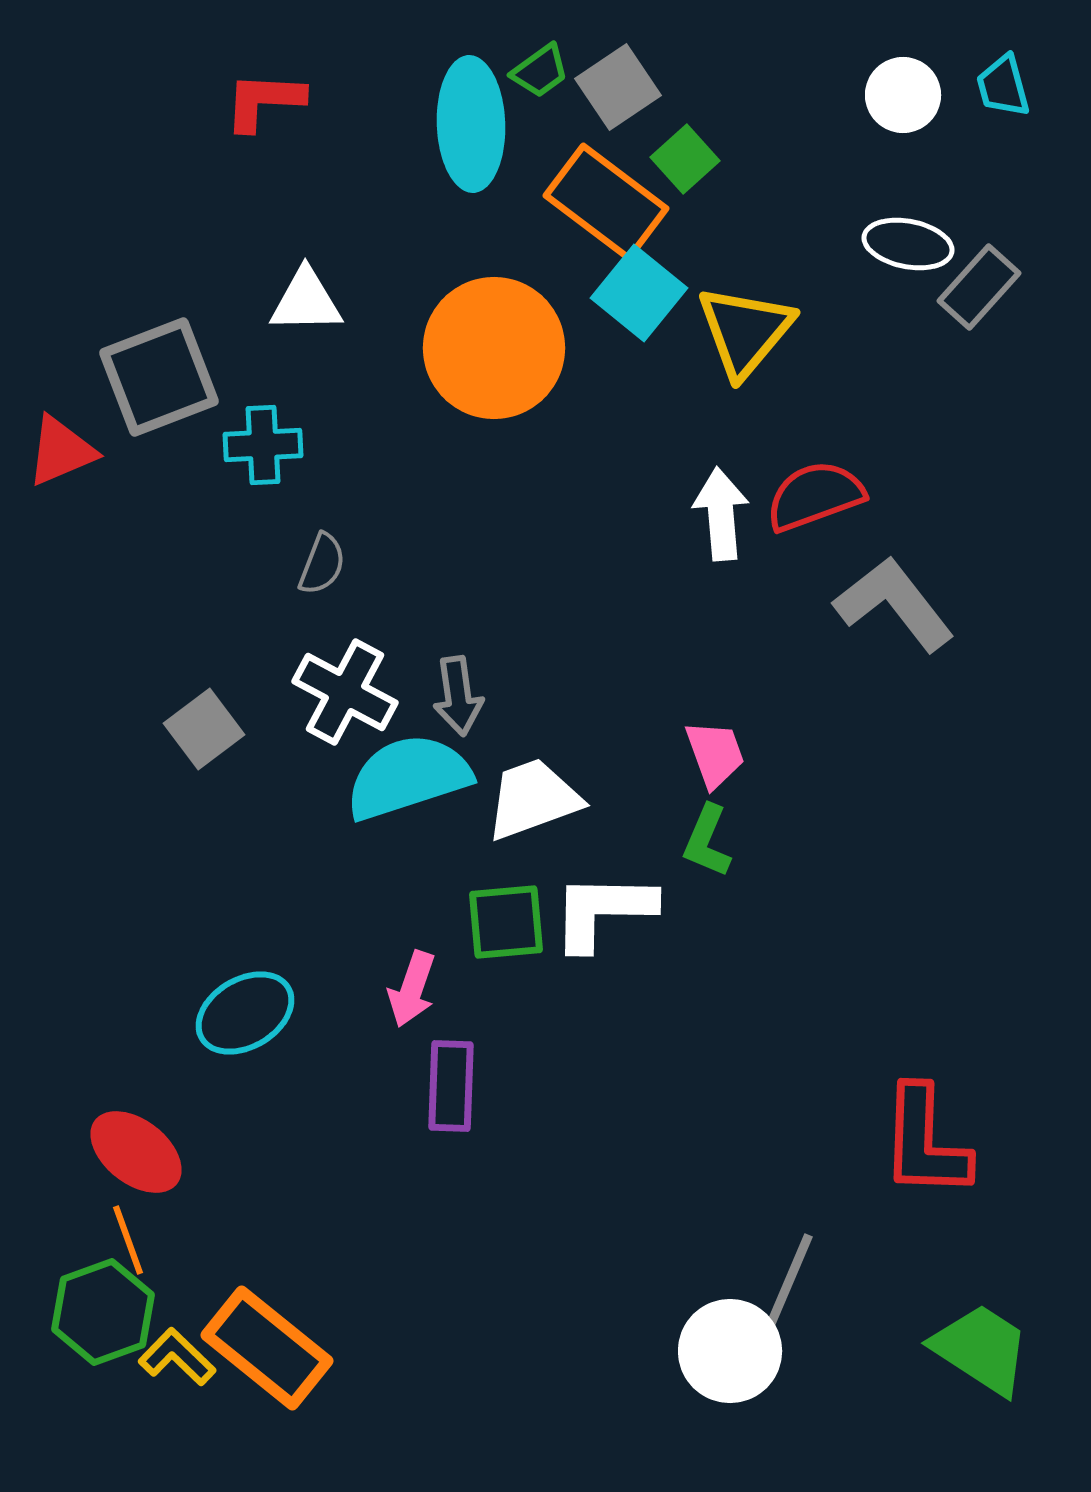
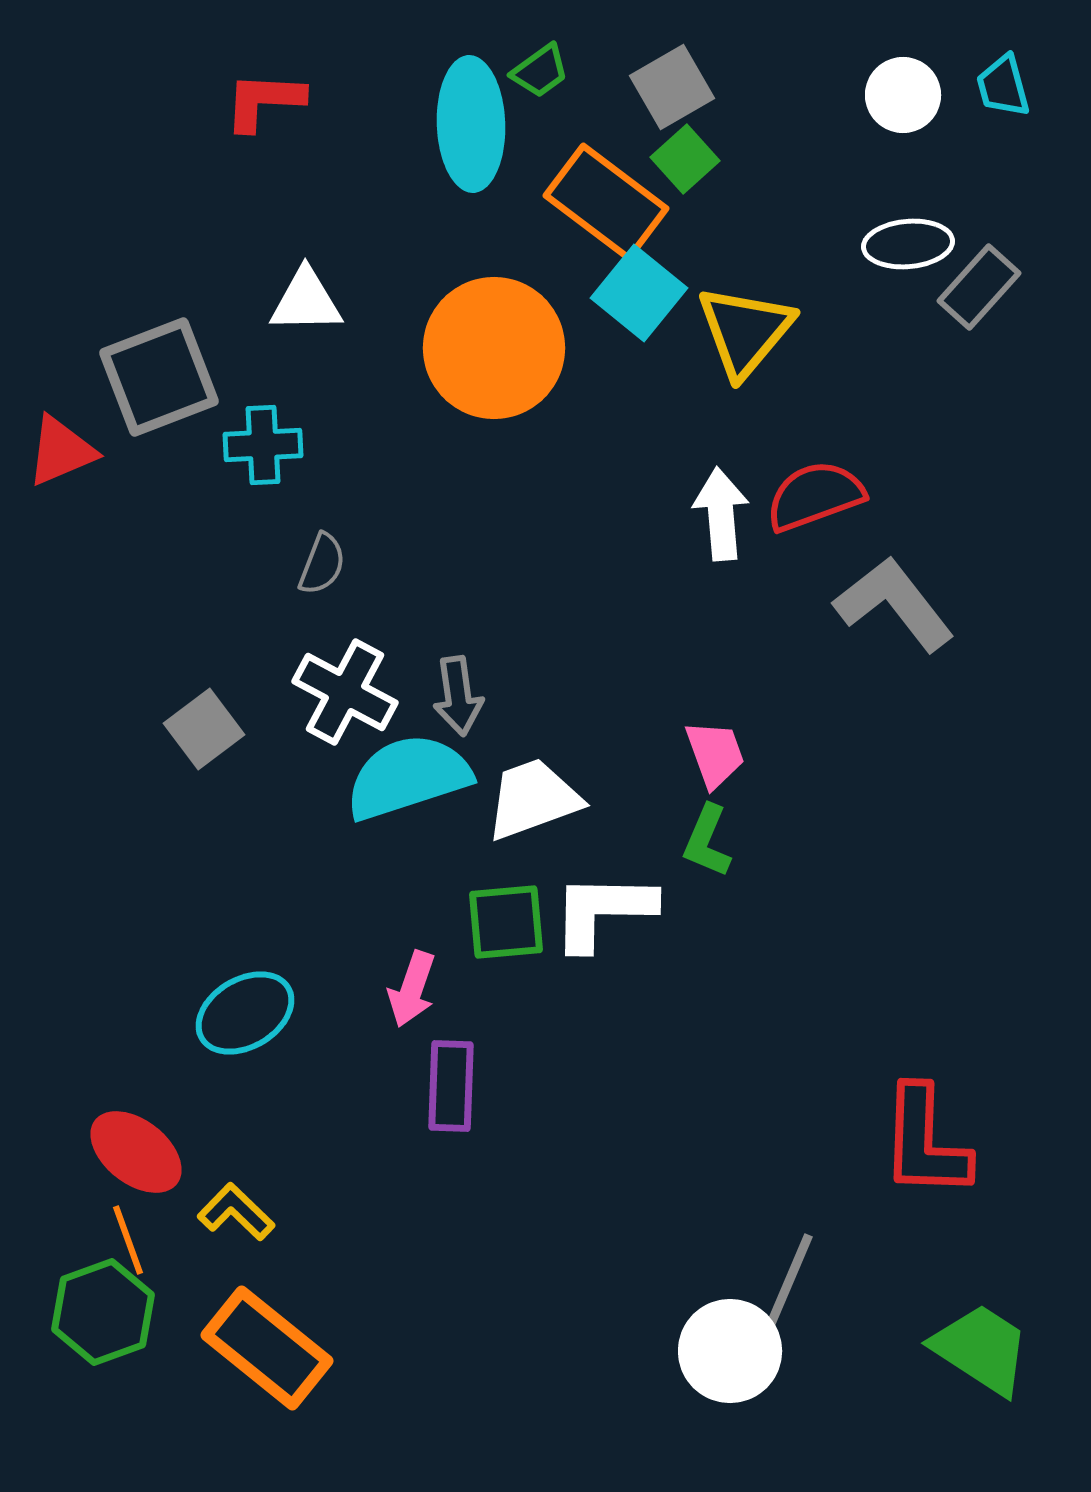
gray square at (618, 87): moved 54 px right; rotated 4 degrees clockwise
white ellipse at (908, 244): rotated 16 degrees counterclockwise
yellow L-shape at (177, 1357): moved 59 px right, 145 px up
